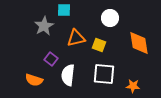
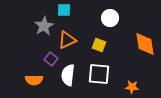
orange triangle: moved 9 px left, 2 px down; rotated 12 degrees counterclockwise
orange diamond: moved 6 px right, 1 px down
white square: moved 5 px left
orange semicircle: rotated 18 degrees counterclockwise
orange star: moved 1 px left, 1 px down
